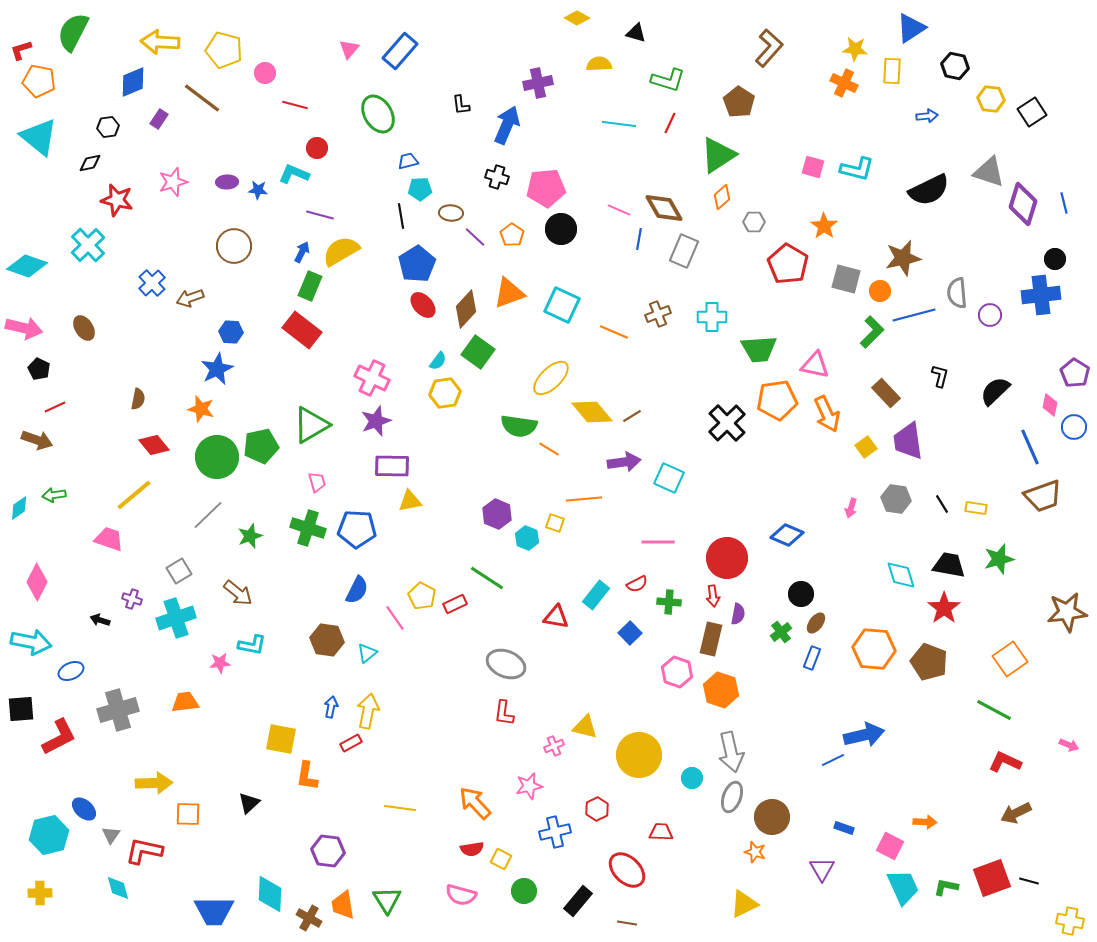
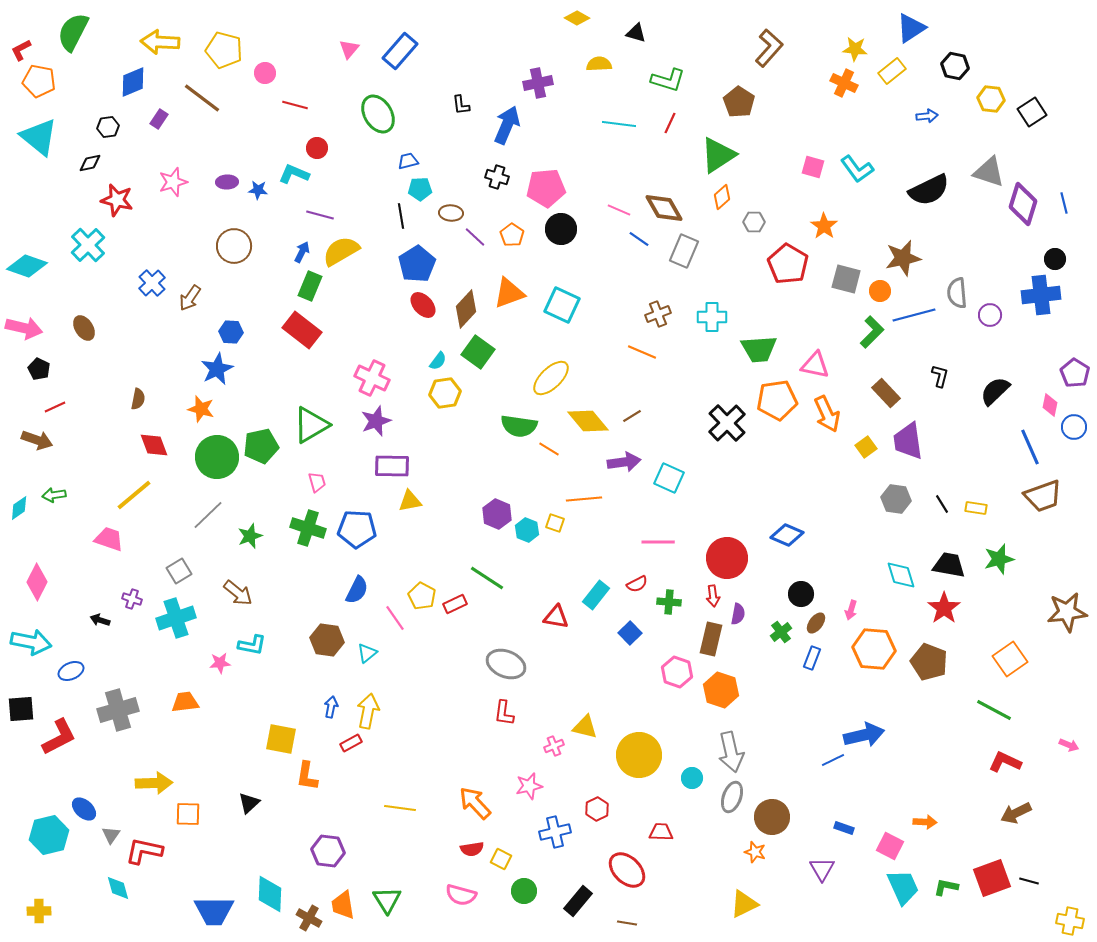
red L-shape at (21, 50): rotated 10 degrees counterclockwise
yellow rectangle at (892, 71): rotated 48 degrees clockwise
cyan L-shape at (857, 169): rotated 40 degrees clockwise
blue line at (639, 239): rotated 65 degrees counterclockwise
brown arrow at (190, 298): rotated 36 degrees counterclockwise
orange line at (614, 332): moved 28 px right, 20 px down
yellow diamond at (592, 412): moved 4 px left, 9 px down
red diamond at (154, 445): rotated 20 degrees clockwise
pink arrow at (851, 508): moved 102 px down
cyan hexagon at (527, 538): moved 8 px up
yellow cross at (40, 893): moved 1 px left, 18 px down
